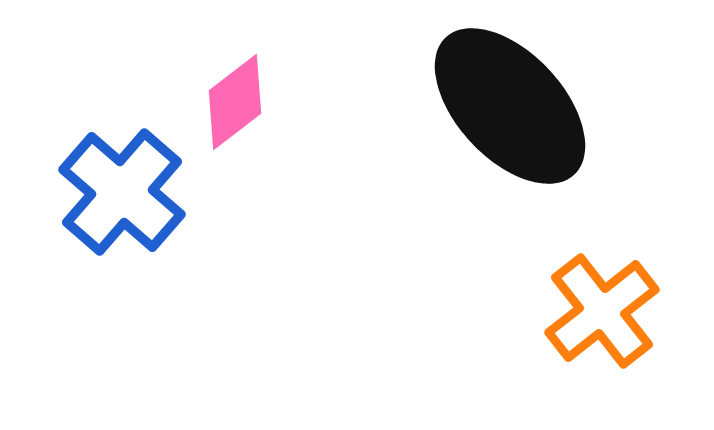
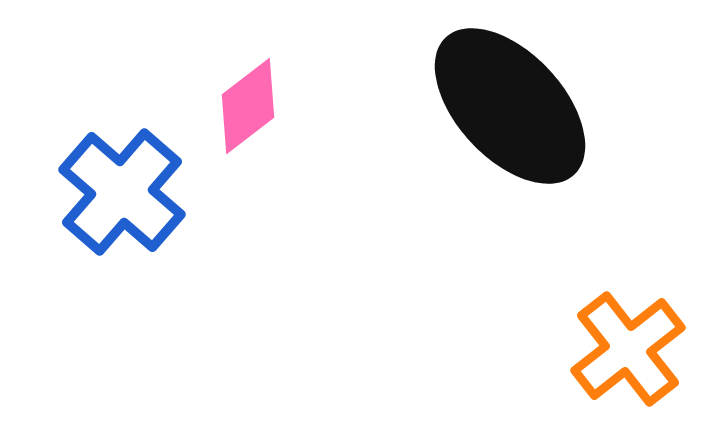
pink diamond: moved 13 px right, 4 px down
orange cross: moved 26 px right, 38 px down
